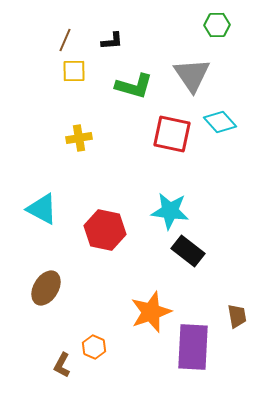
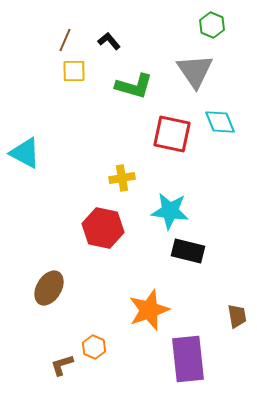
green hexagon: moved 5 px left; rotated 25 degrees clockwise
black L-shape: moved 3 px left; rotated 125 degrees counterclockwise
gray triangle: moved 3 px right, 4 px up
cyan diamond: rotated 20 degrees clockwise
yellow cross: moved 43 px right, 40 px down
cyan triangle: moved 17 px left, 56 px up
red hexagon: moved 2 px left, 2 px up
black rectangle: rotated 24 degrees counterclockwise
brown ellipse: moved 3 px right
orange star: moved 2 px left, 2 px up
purple rectangle: moved 5 px left, 12 px down; rotated 9 degrees counterclockwise
brown L-shape: rotated 45 degrees clockwise
